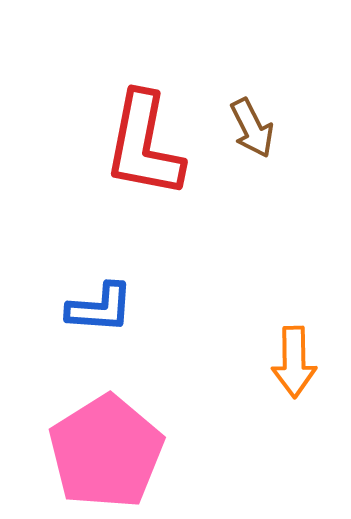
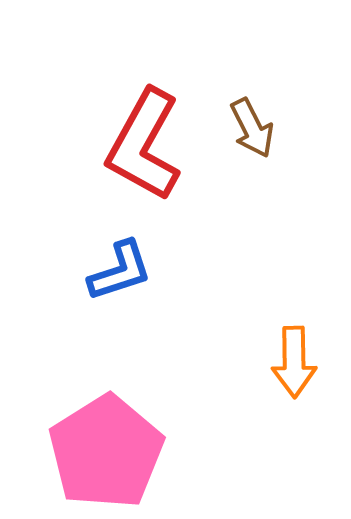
red L-shape: rotated 18 degrees clockwise
blue L-shape: moved 20 px right, 37 px up; rotated 22 degrees counterclockwise
